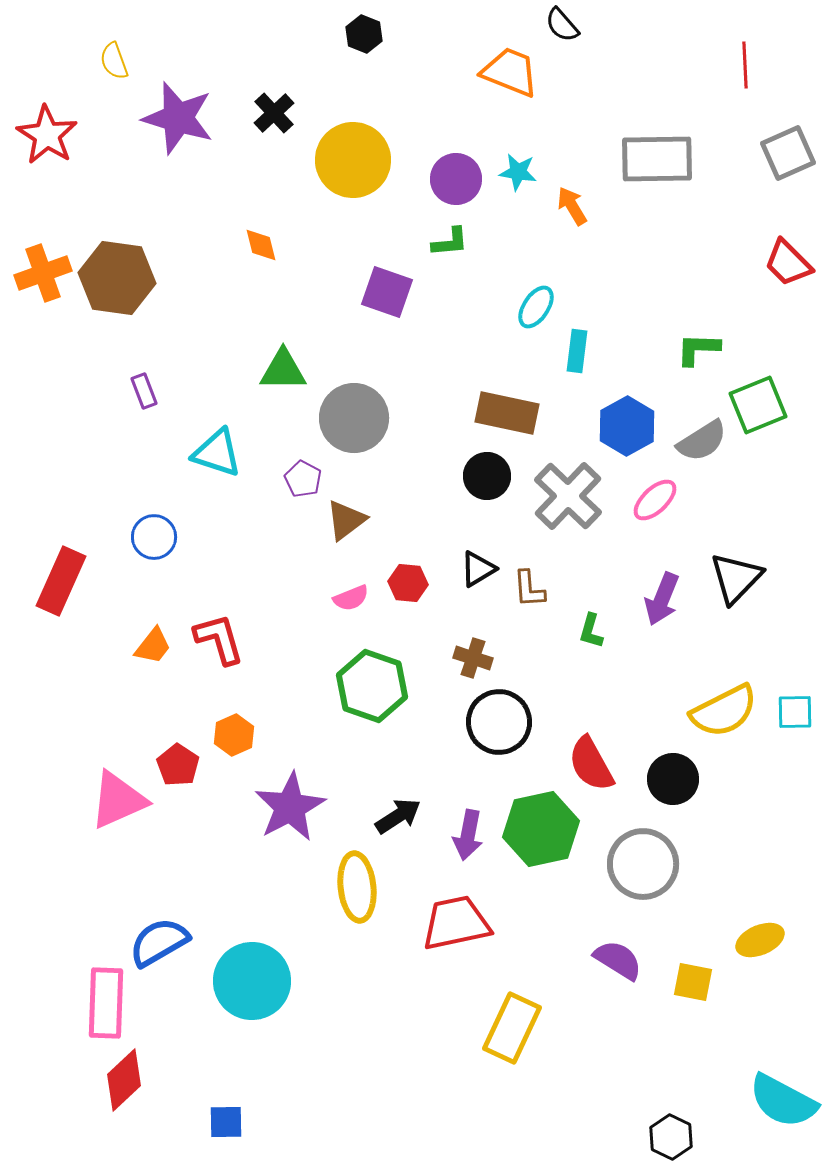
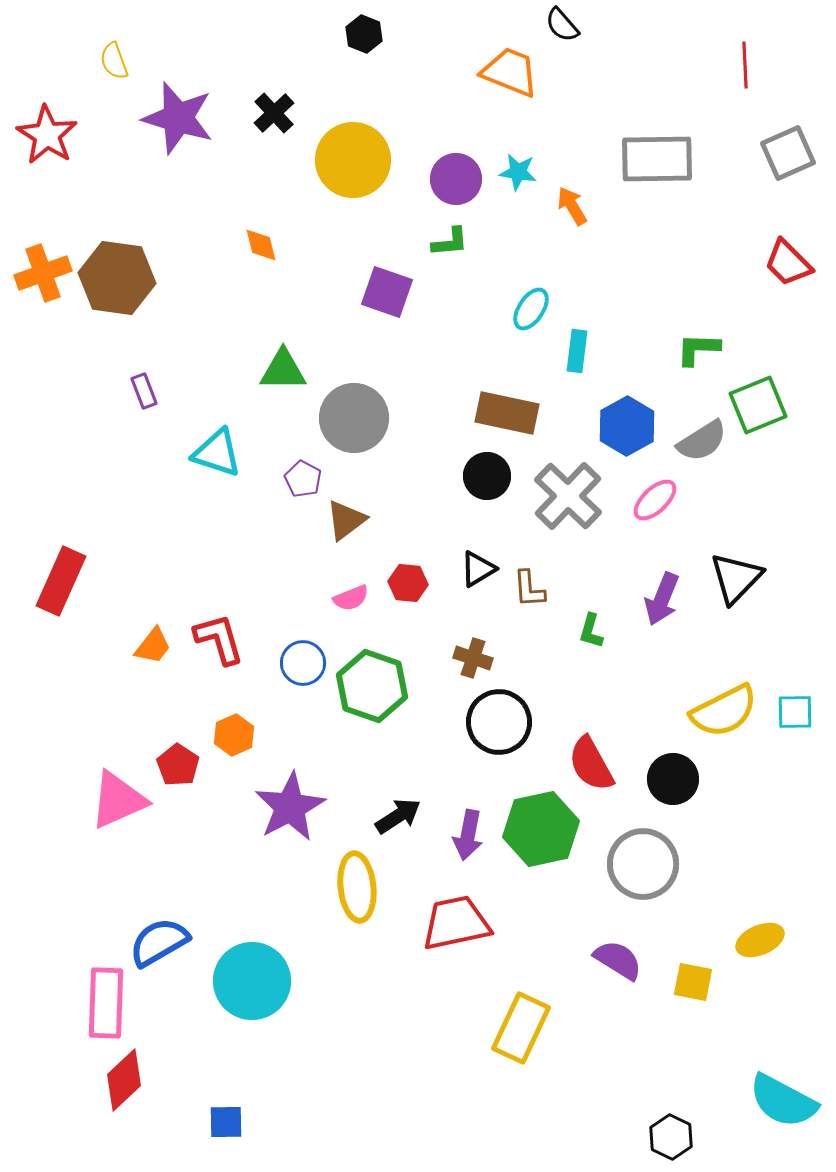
cyan ellipse at (536, 307): moved 5 px left, 2 px down
blue circle at (154, 537): moved 149 px right, 126 px down
yellow rectangle at (512, 1028): moved 9 px right
